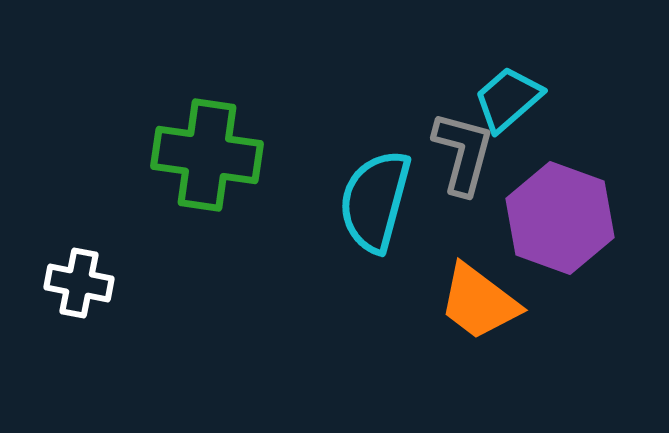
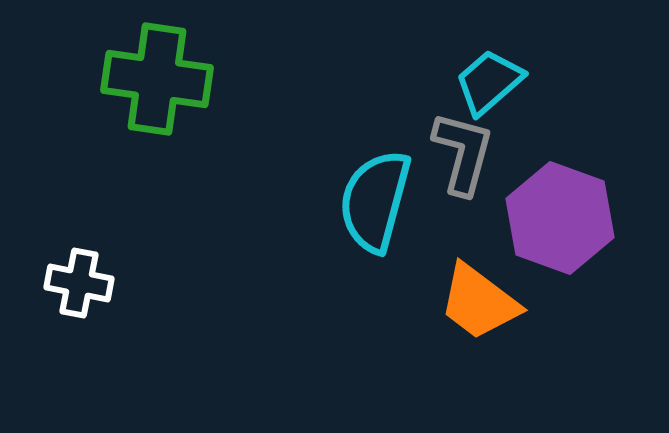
cyan trapezoid: moved 19 px left, 17 px up
green cross: moved 50 px left, 76 px up
